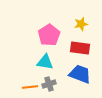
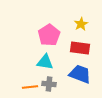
yellow star: rotated 16 degrees counterclockwise
gray cross: rotated 24 degrees clockwise
